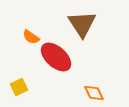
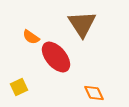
red ellipse: rotated 8 degrees clockwise
